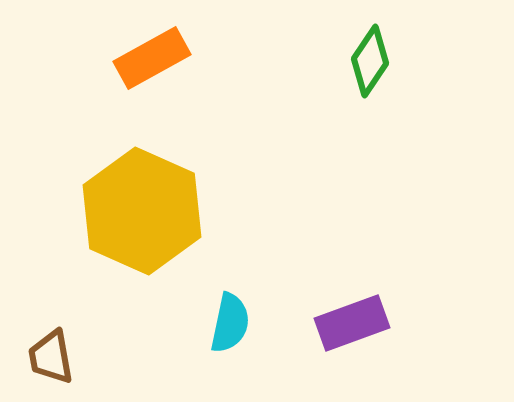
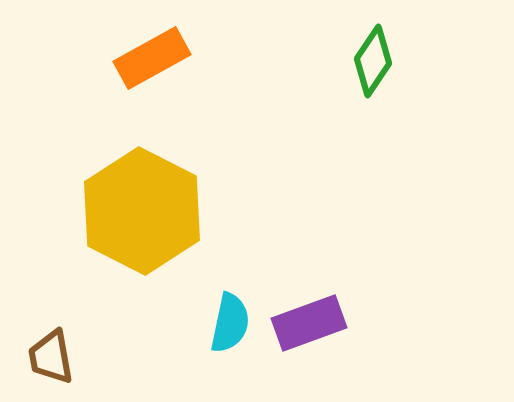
green diamond: moved 3 px right
yellow hexagon: rotated 3 degrees clockwise
purple rectangle: moved 43 px left
